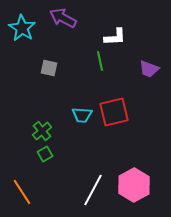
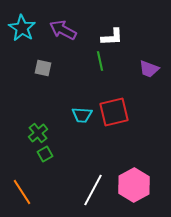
purple arrow: moved 12 px down
white L-shape: moved 3 px left
gray square: moved 6 px left
green cross: moved 4 px left, 2 px down
